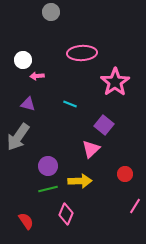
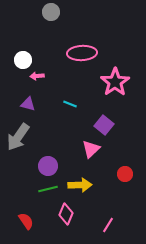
yellow arrow: moved 4 px down
pink line: moved 27 px left, 19 px down
